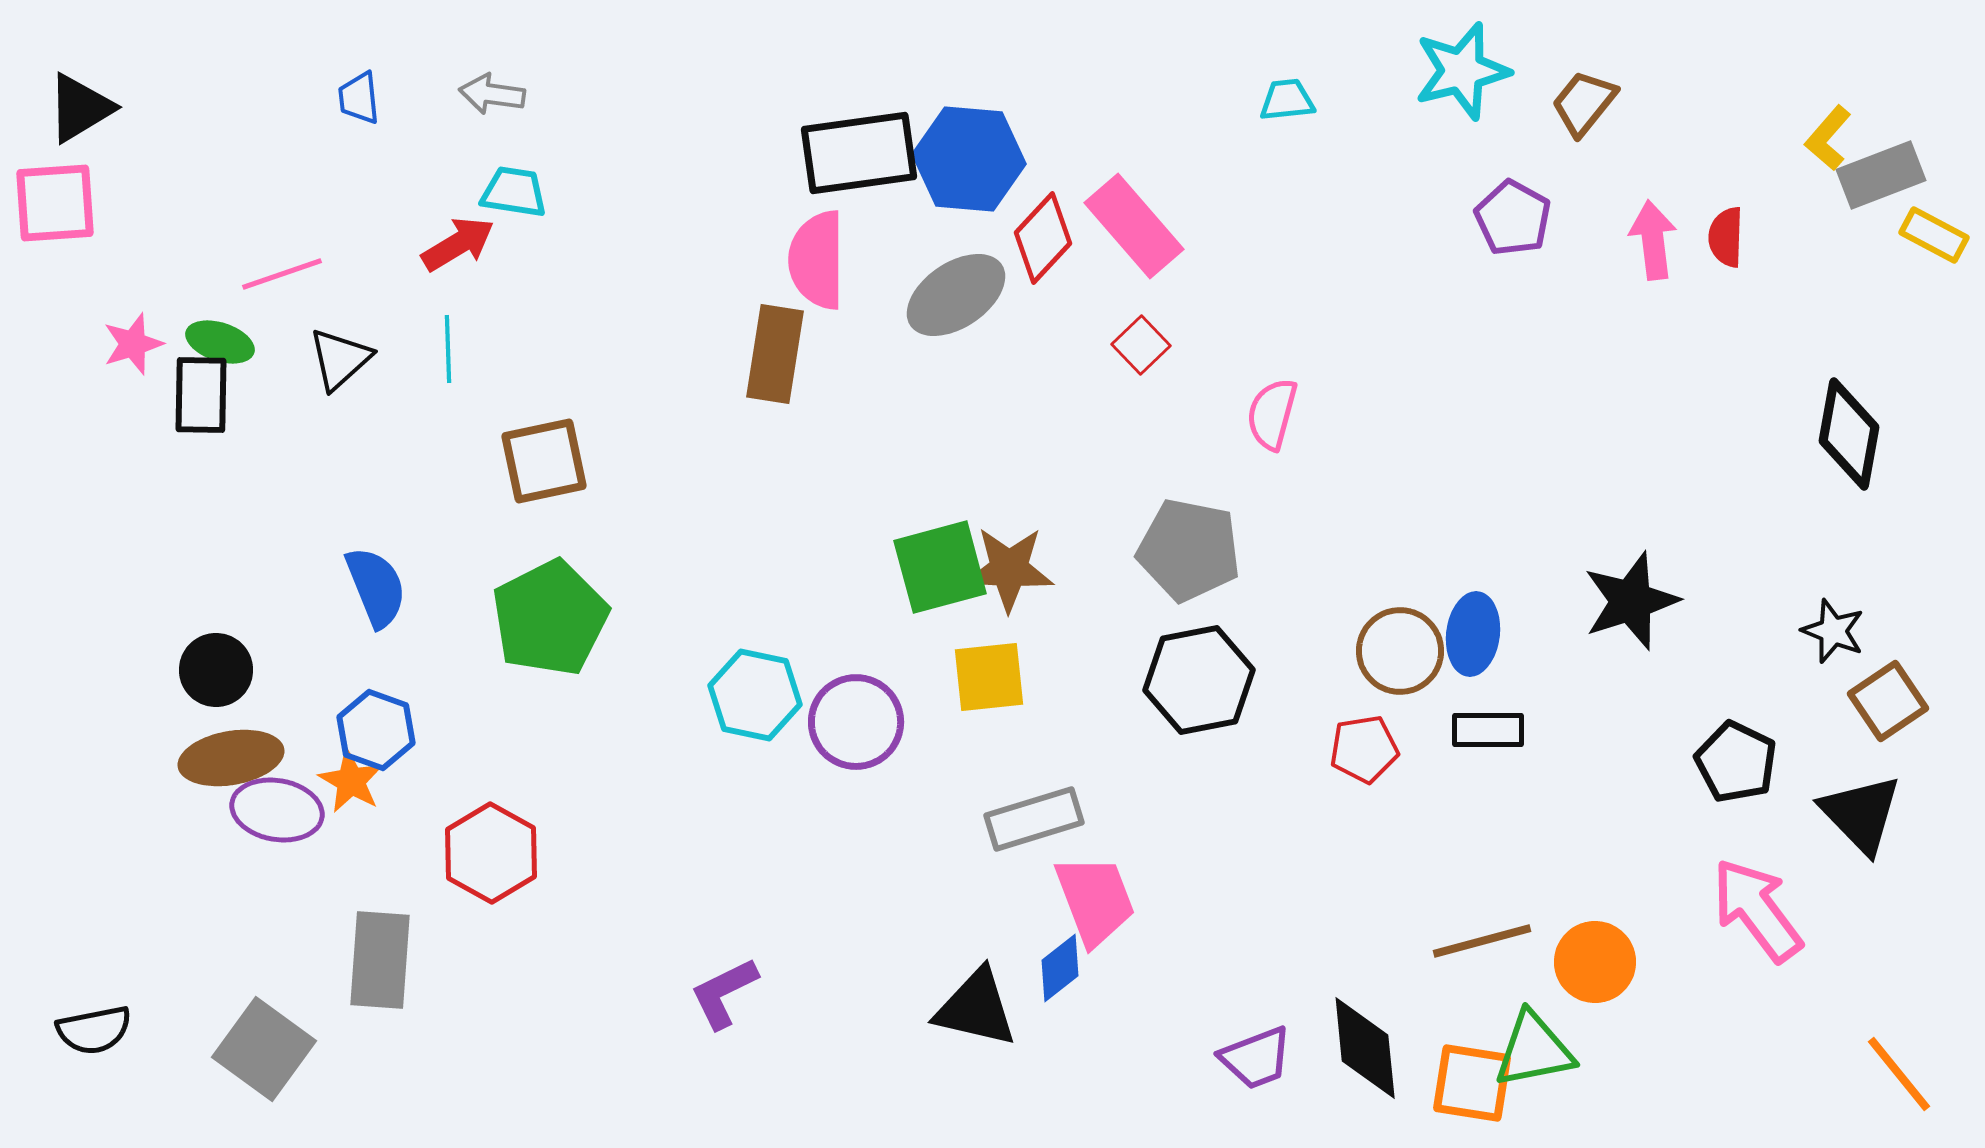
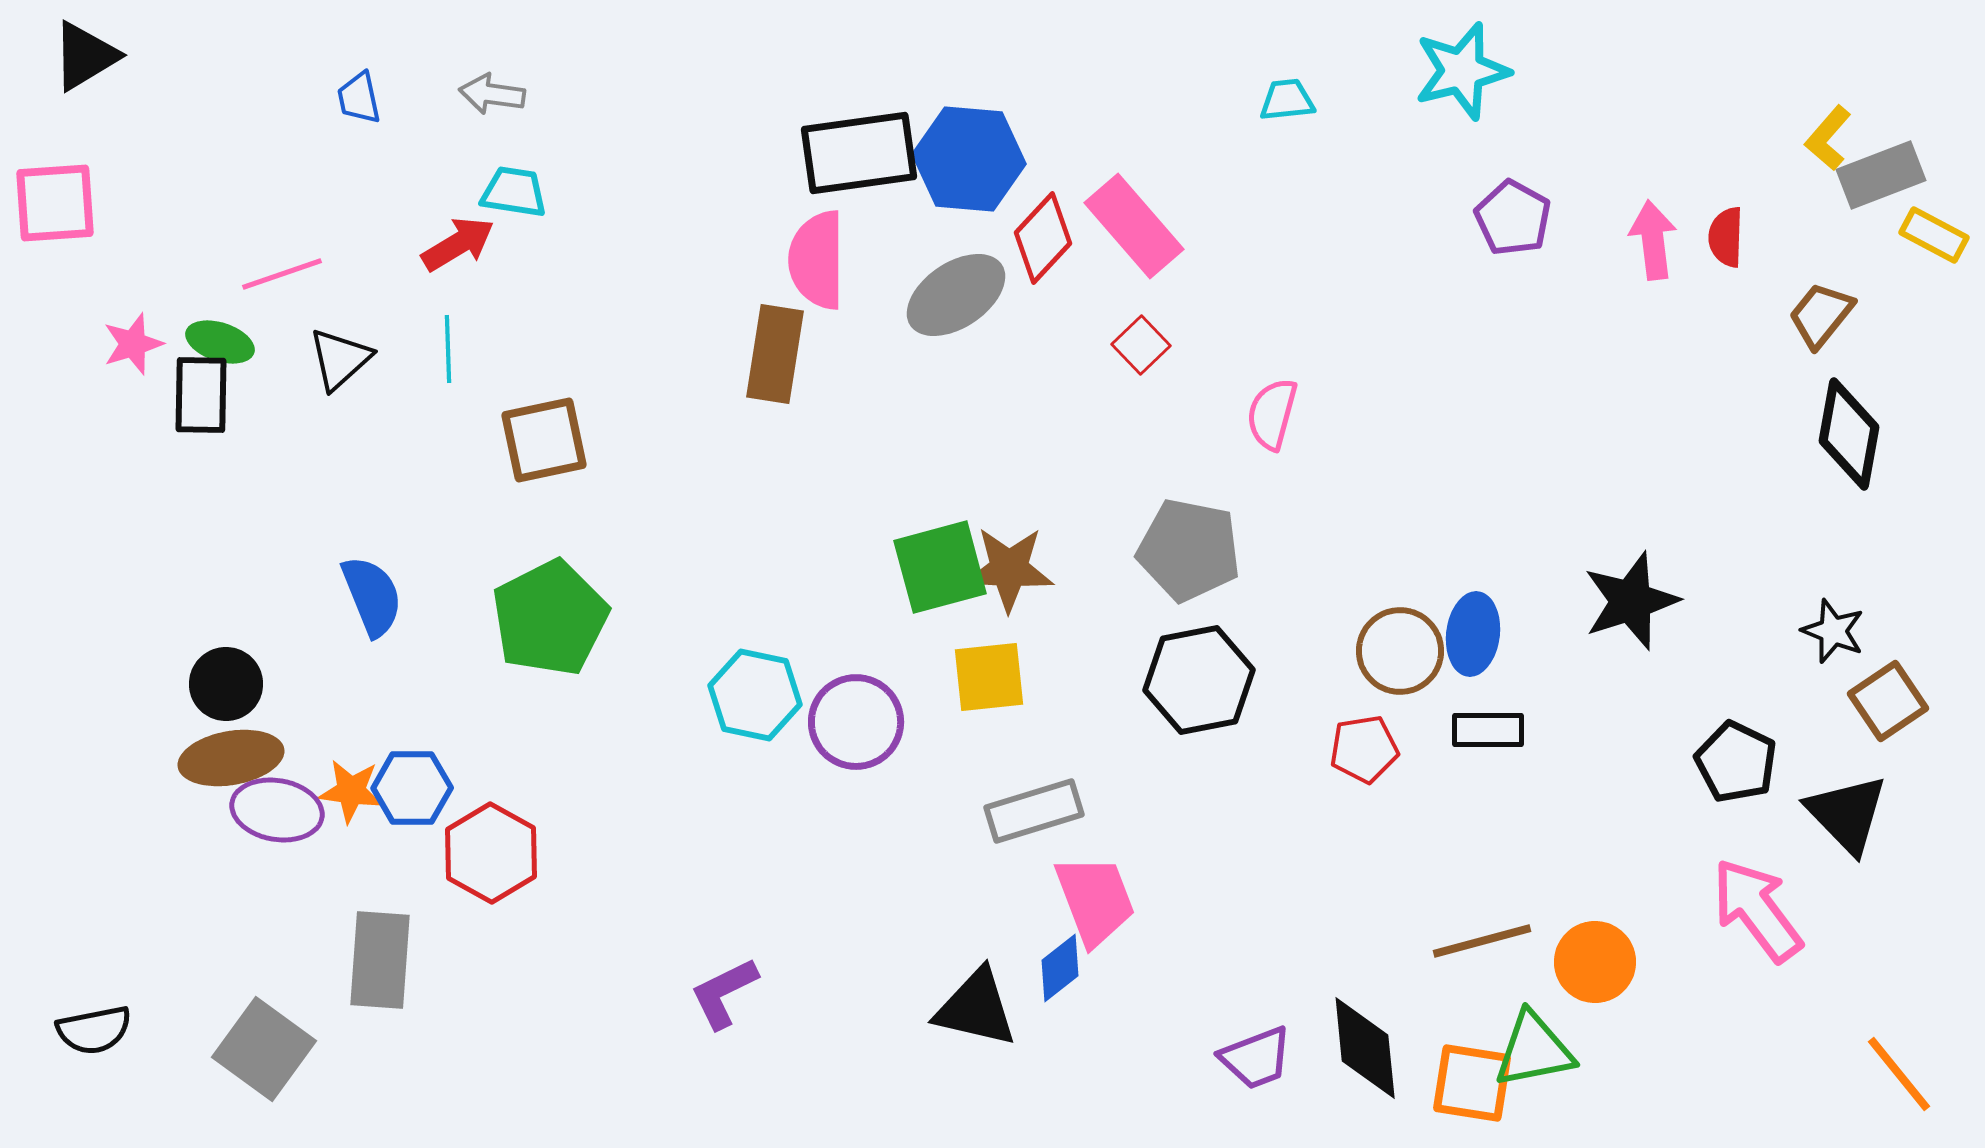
blue trapezoid at (359, 98): rotated 6 degrees counterclockwise
brown trapezoid at (1584, 103): moved 237 px right, 212 px down
black triangle at (80, 108): moved 5 px right, 52 px up
brown square at (544, 461): moved 21 px up
blue semicircle at (376, 587): moved 4 px left, 9 px down
black circle at (216, 670): moved 10 px right, 14 px down
blue hexagon at (376, 730): moved 36 px right, 58 px down; rotated 20 degrees counterclockwise
orange star at (351, 781): moved 10 px down; rotated 22 degrees counterclockwise
black triangle at (1861, 814): moved 14 px left
gray rectangle at (1034, 819): moved 8 px up
